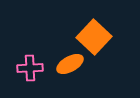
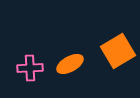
orange square: moved 24 px right, 14 px down; rotated 16 degrees clockwise
